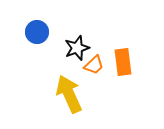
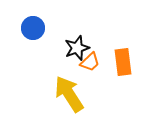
blue circle: moved 4 px left, 4 px up
orange trapezoid: moved 4 px left, 3 px up
yellow arrow: rotated 9 degrees counterclockwise
